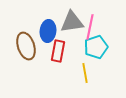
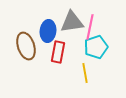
red rectangle: moved 1 px down
